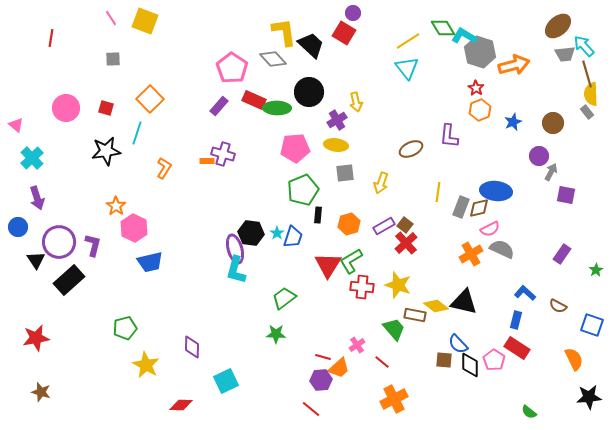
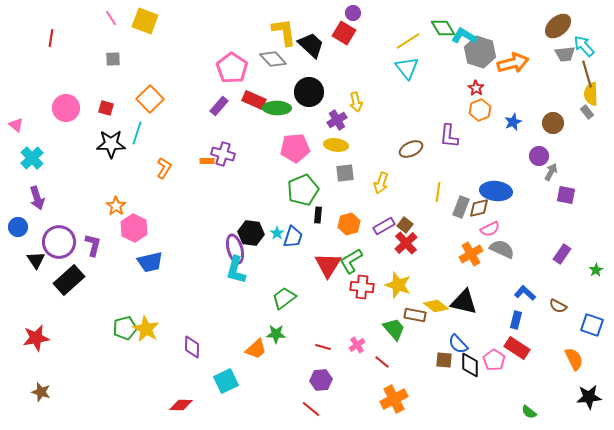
orange arrow at (514, 65): moved 1 px left, 2 px up
black star at (106, 151): moved 5 px right, 7 px up; rotated 8 degrees clockwise
red line at (323, 357): moved 10 px up
yellow star at (146, 365): moved 36 px up
orange trapezoid at (339, 368): moved 83 px left, 19 px up
